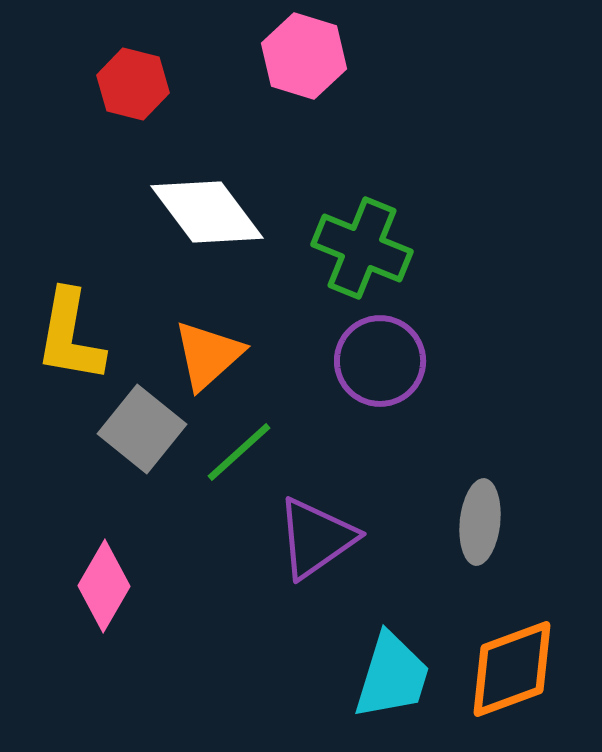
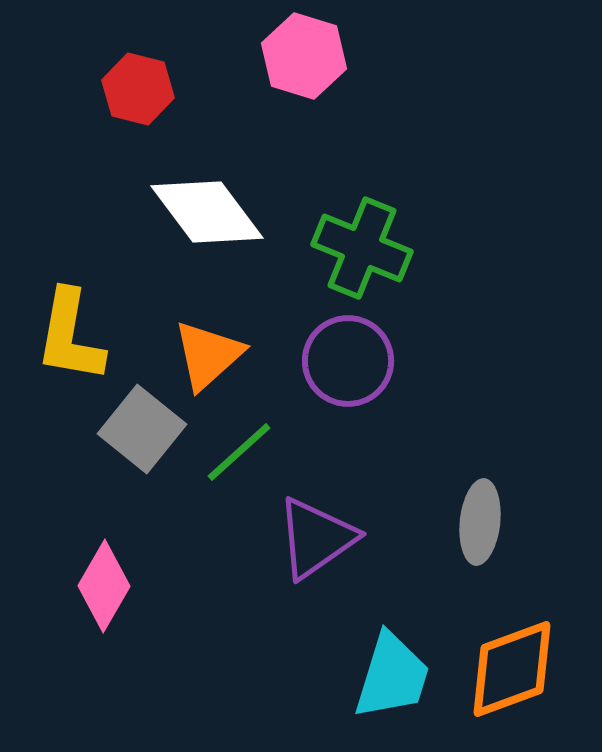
red hexagon: moved 5 px right, 5 px down
purple circle: moved 32 px left
